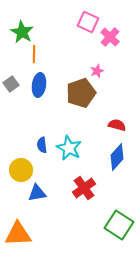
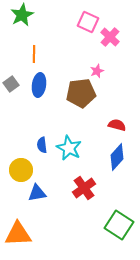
green star: moved 17 px up; rotated 15 degrees clockwise
brown pentagon: rotated 12 degrees clockwise
